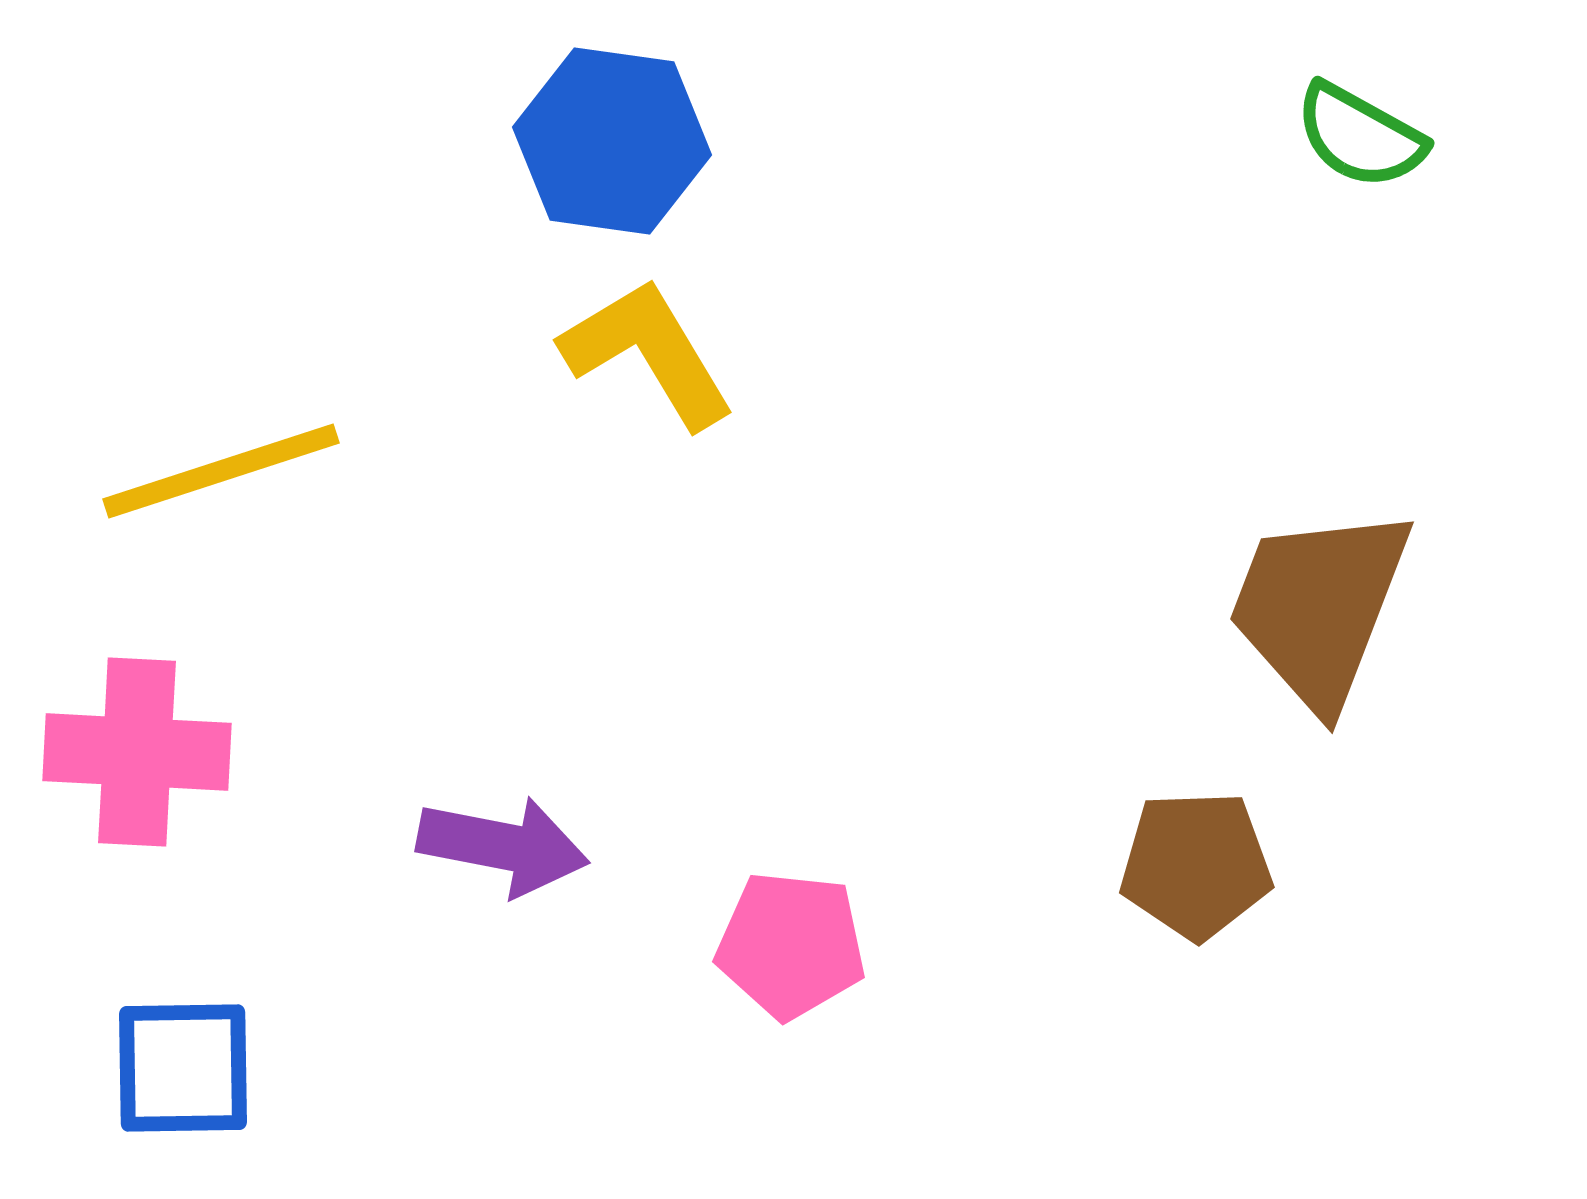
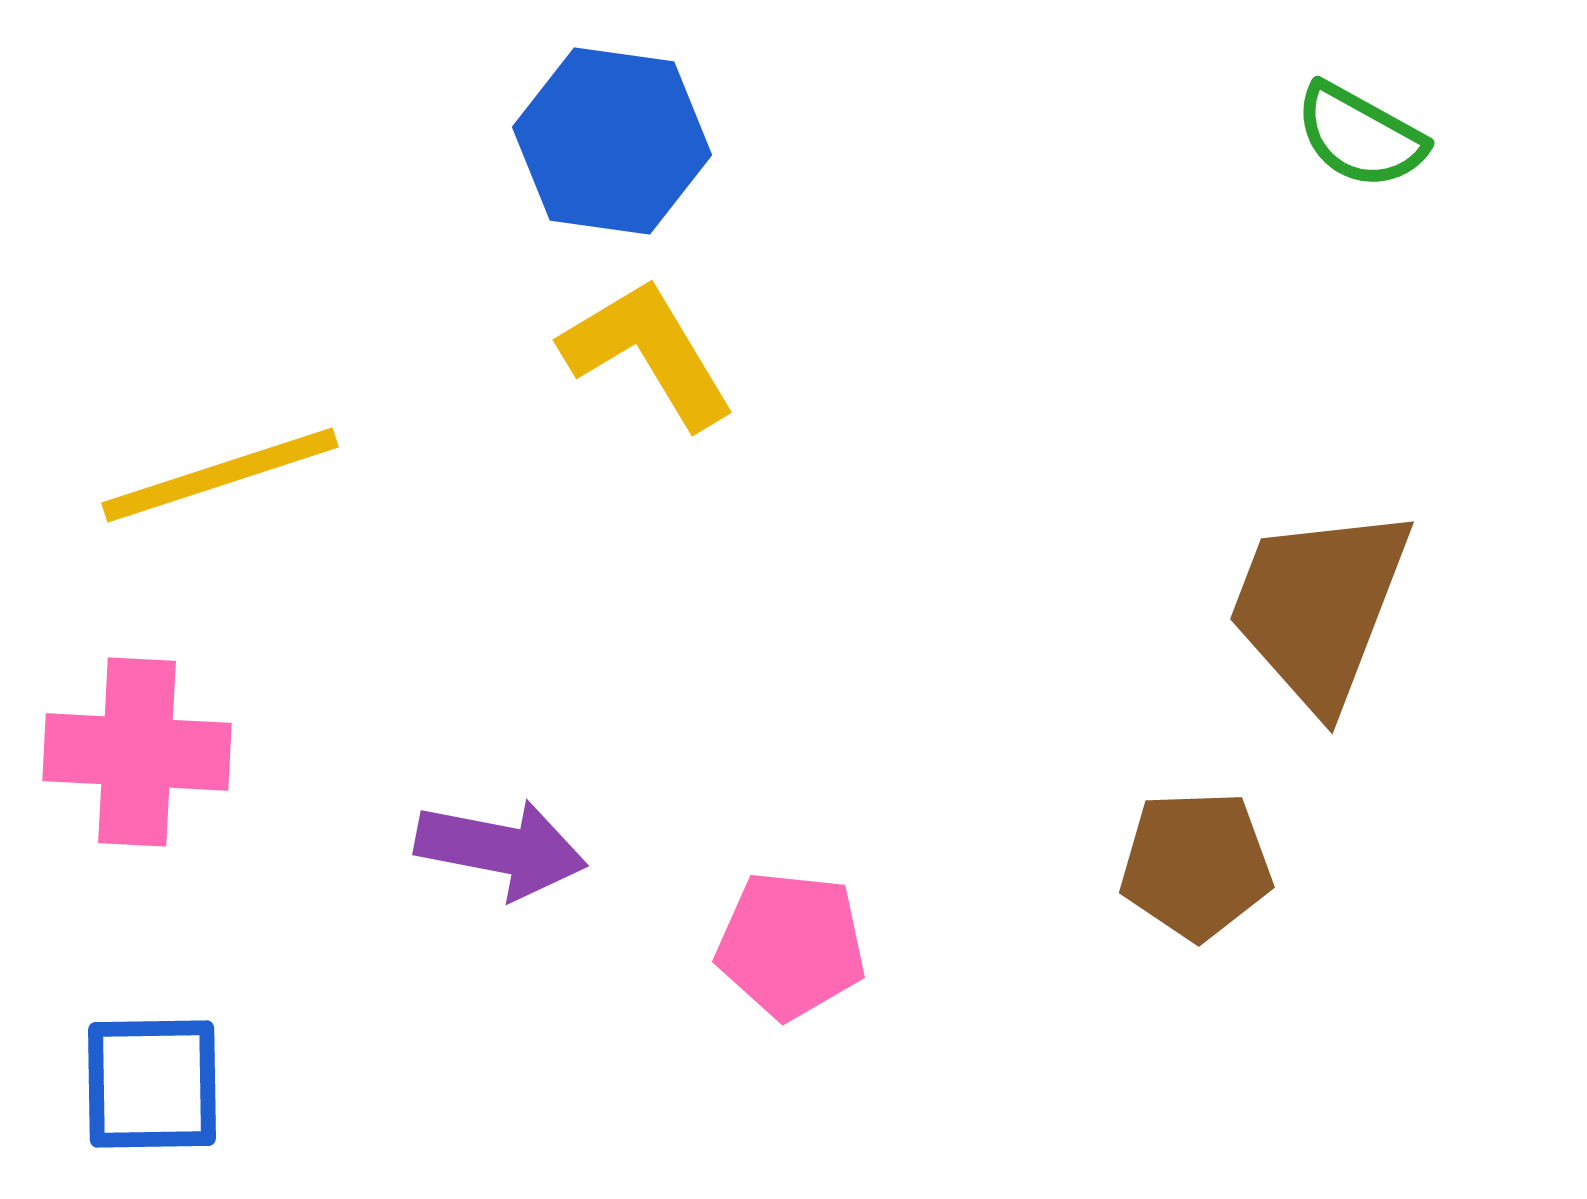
yellow line: moved 1 px left, 4 px down
purple arrow: moved 2 px left, 3 px down
blue square: moved 31 px left, 16 px down
